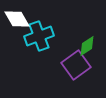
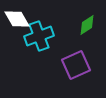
green diamond: moved 21 px up
purple square: rotated 12 degrees clockwise
